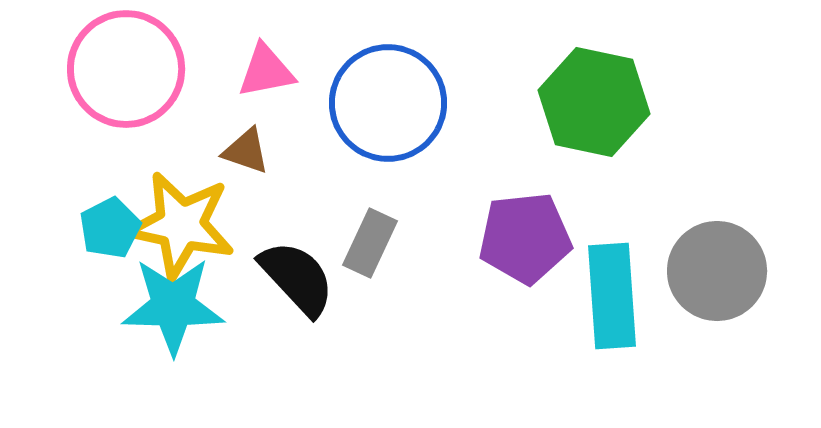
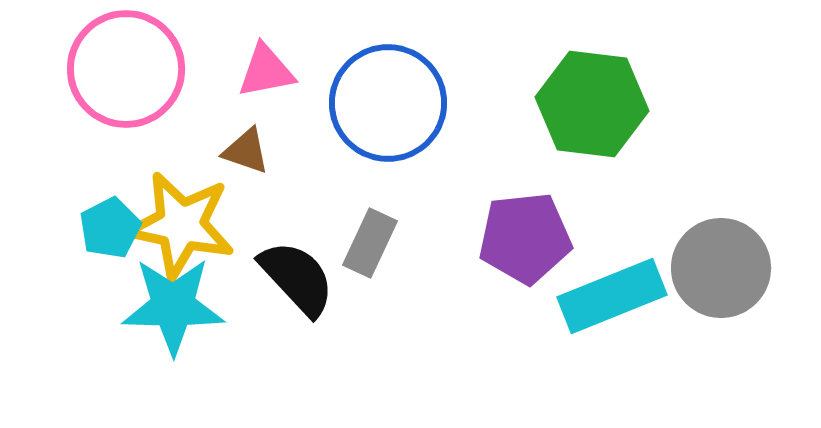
green hexagon: moved 2 px left, 2 px down; rotated 5 degrees counterclockwise
gray circle: moved 4 px right, 3 px up
cyan rectangle: rotated 72 degrees clockwise
